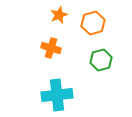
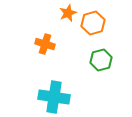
orange star: moved 9 px right, 2 px up
orange cross: moved 6 px left, 4 px up
cyan cross: moved 3 px left, 2 px down; rotated 16 degrees clockwise
